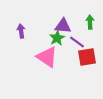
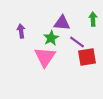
green arrow: moved 3 px right, 3 px up
purple triangle: moved 1 px left, 3 px up
green star: moved 6 px left
pink triangle: moved 2 px left; rotated 30 degrees clockwise
